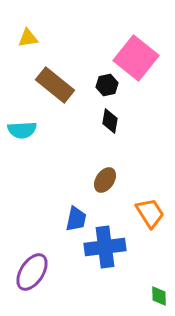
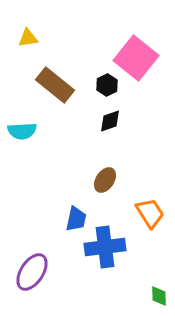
black hexagon: rotated 15 degrees counterclockwise
black diamond: rotated 60 degrees clockwise
cyan semicircle: moved 1 px down
